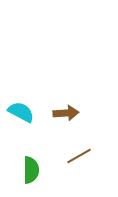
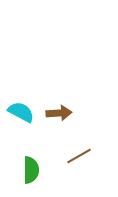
brown arrow: moved 7 px left
